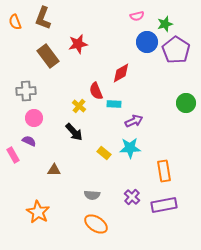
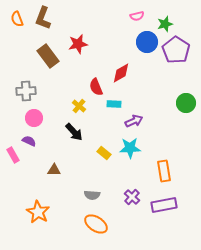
orange semicircle: moved 2 px right, 3 px up
red semicircle: moved 4 px up
